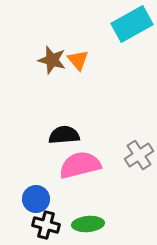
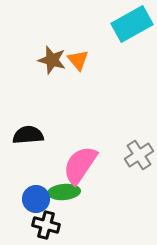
black semicircle: moved 36 px left
pink semicircle: rotated 42 degrees counterclockwise
green ellipse: moved 24 px left, 32 px up
